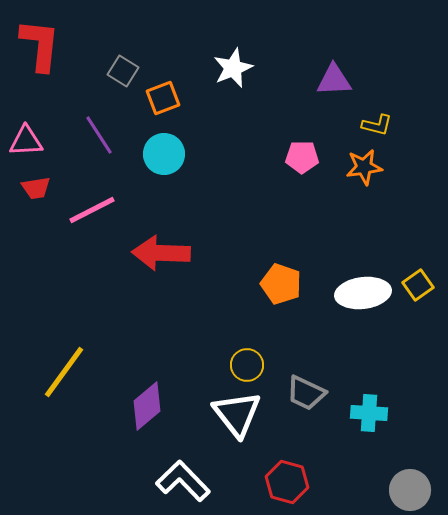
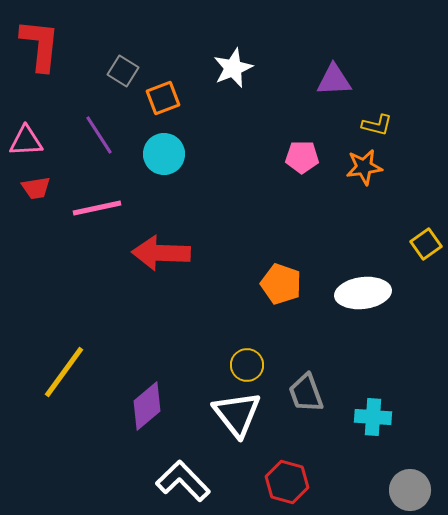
pink line: moved 5 px right, 2 px up; rotated 15 degrees clockwise
yellow square: moved 8 px right, 41 px up
gray trapezoid: rotated 45 degrees clockwise
cyan cross: moved 4 px right, 4 px down
